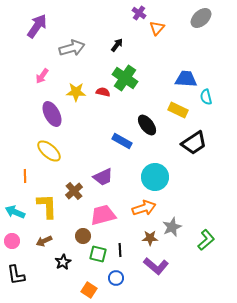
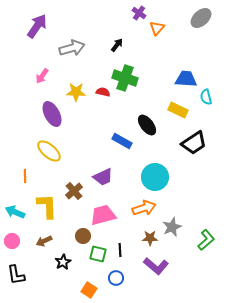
green cross: rotated 15 degrees counterclockwise
